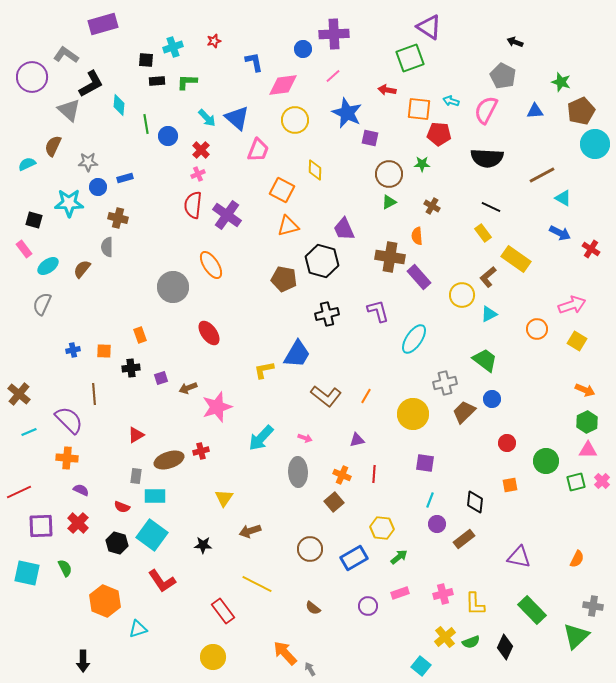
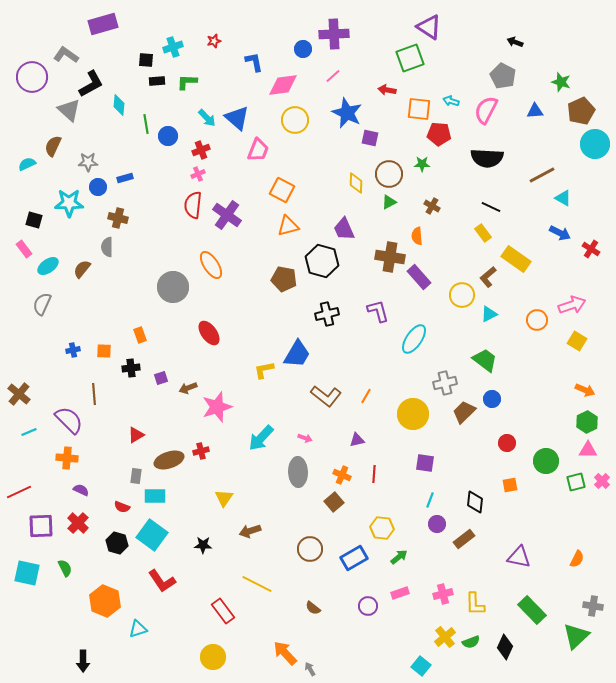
red cross at (201, 150): rotated 24 degrees clockwise
yellow diamond at (315, 170): moved 41 px right, 13 px down
orange circle at (537, 329): moved 9 px up
